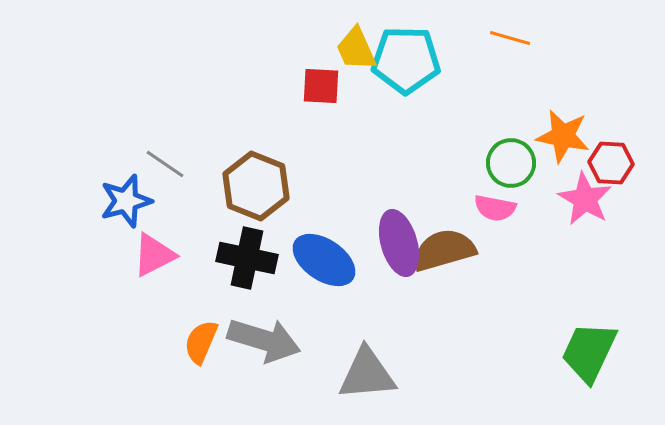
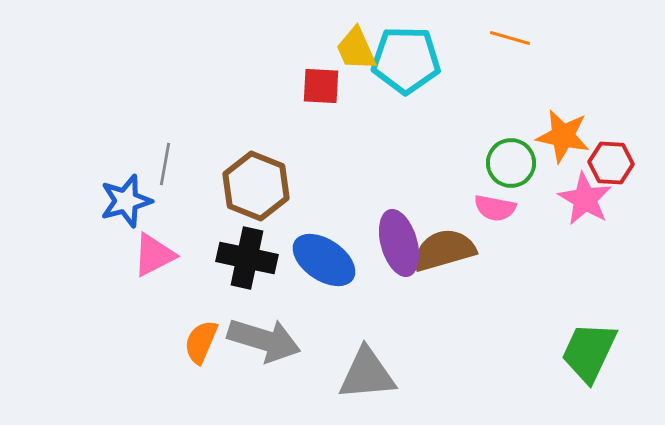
gray line: rotated 66 degrees clockwise
